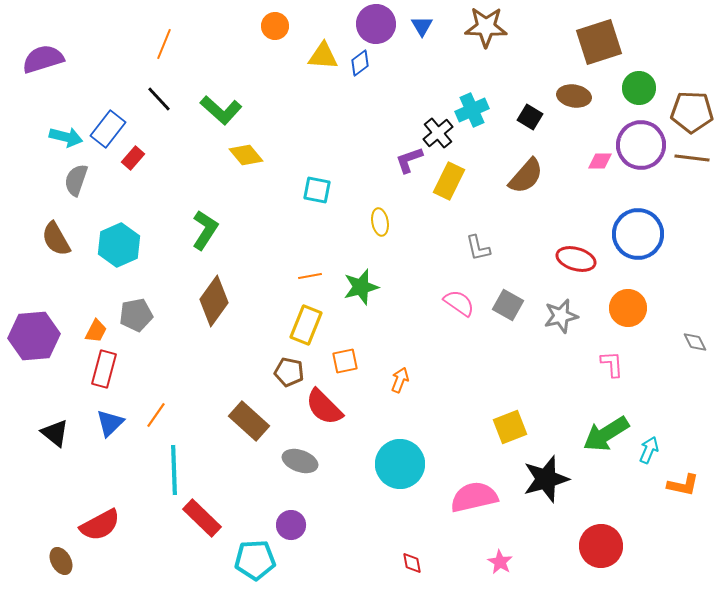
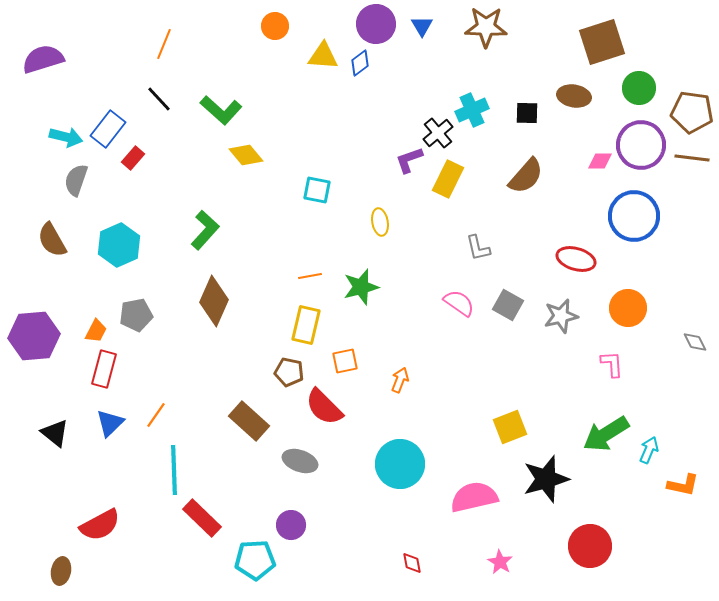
brown square at (599, 42): moved 3 px right
brown pentagon at (692, 112): rotated 6 degrees clockwise
black square at (530, 117): moved 3 px left, 4 px up; rotated 30 degrees counterclockwise
yellow rectangle at (449, 181): moved 1 px left, 2 px up
green L-shape at (205, 230): rotated 9 degrees clockwise
blue circle at (638, 234): moved 4 px left, 18 px up
brown semicircle at (56, 239): moved 4 px left, 1 px down
brown diamond at (214, 301): rotated 12 degrees counterclockwise
yellow rectangle at (306, 325): rotated 9 degrees counterclockwise
red circle at (601, 546): moved 11 px left
brown ellipse at (61, 561): moved 10 px down; rotated 40 degrees clockwise
